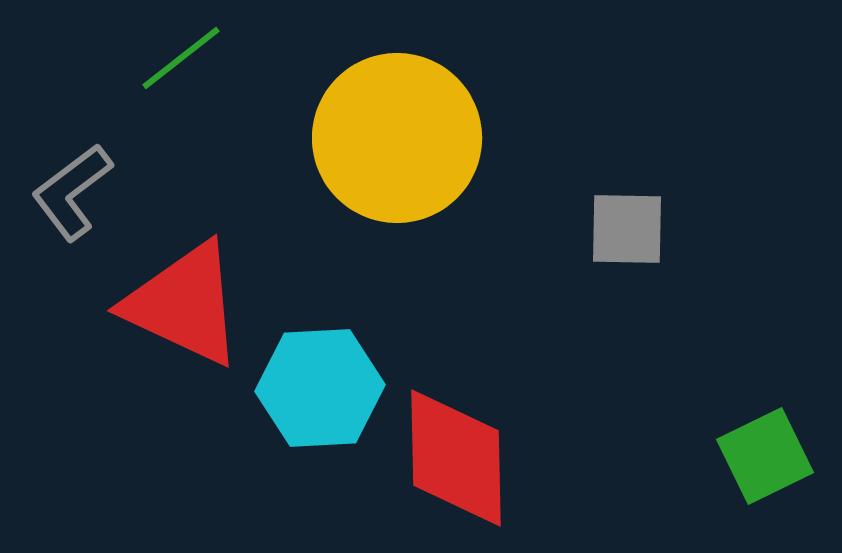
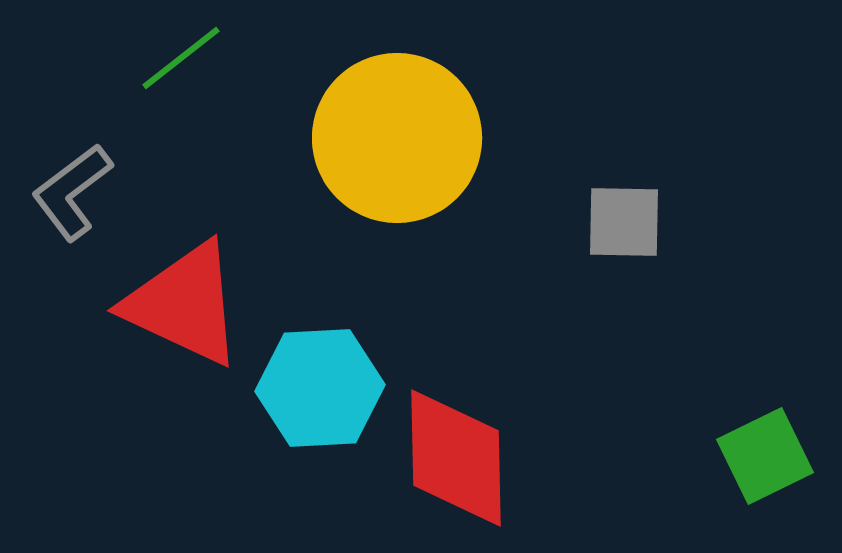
gray square: moved 3 px left, 7 px up
